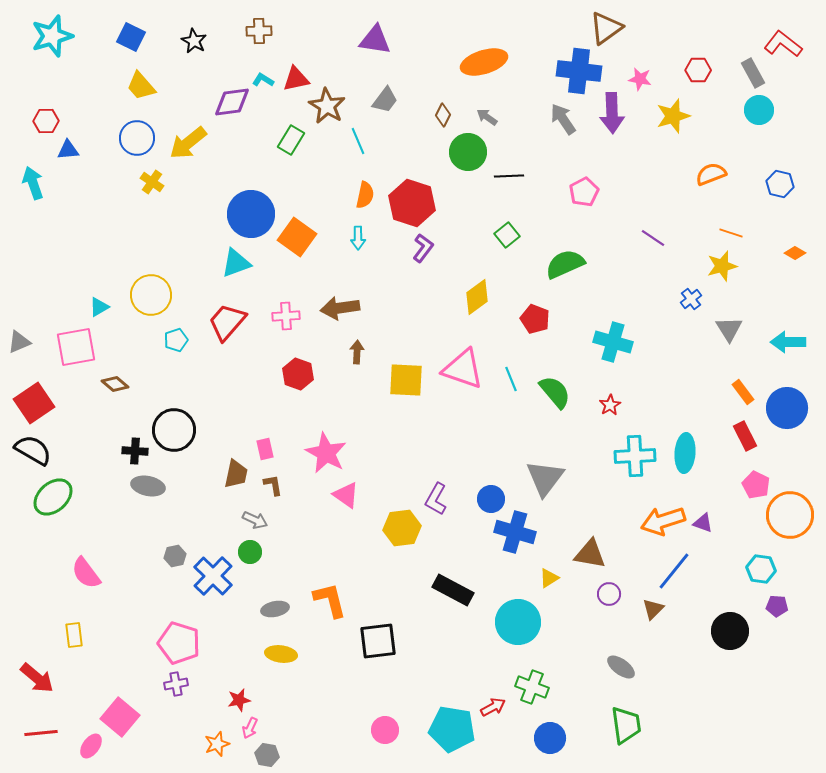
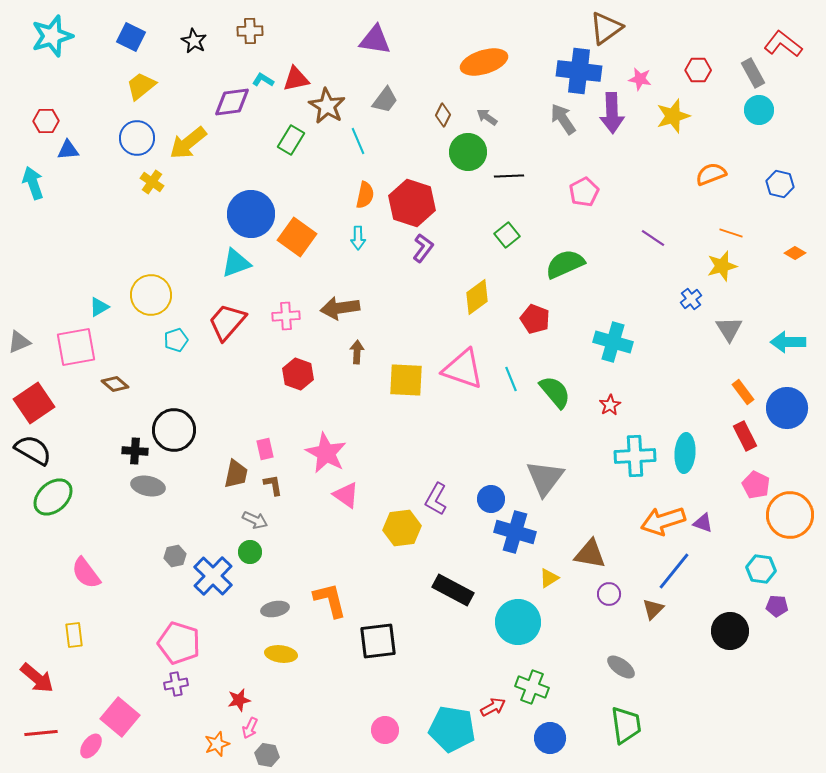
brown cross at (259, 31): moved 9 px left
yellow trapezoid at (141, 86): rotated 92 degrees clockwise
